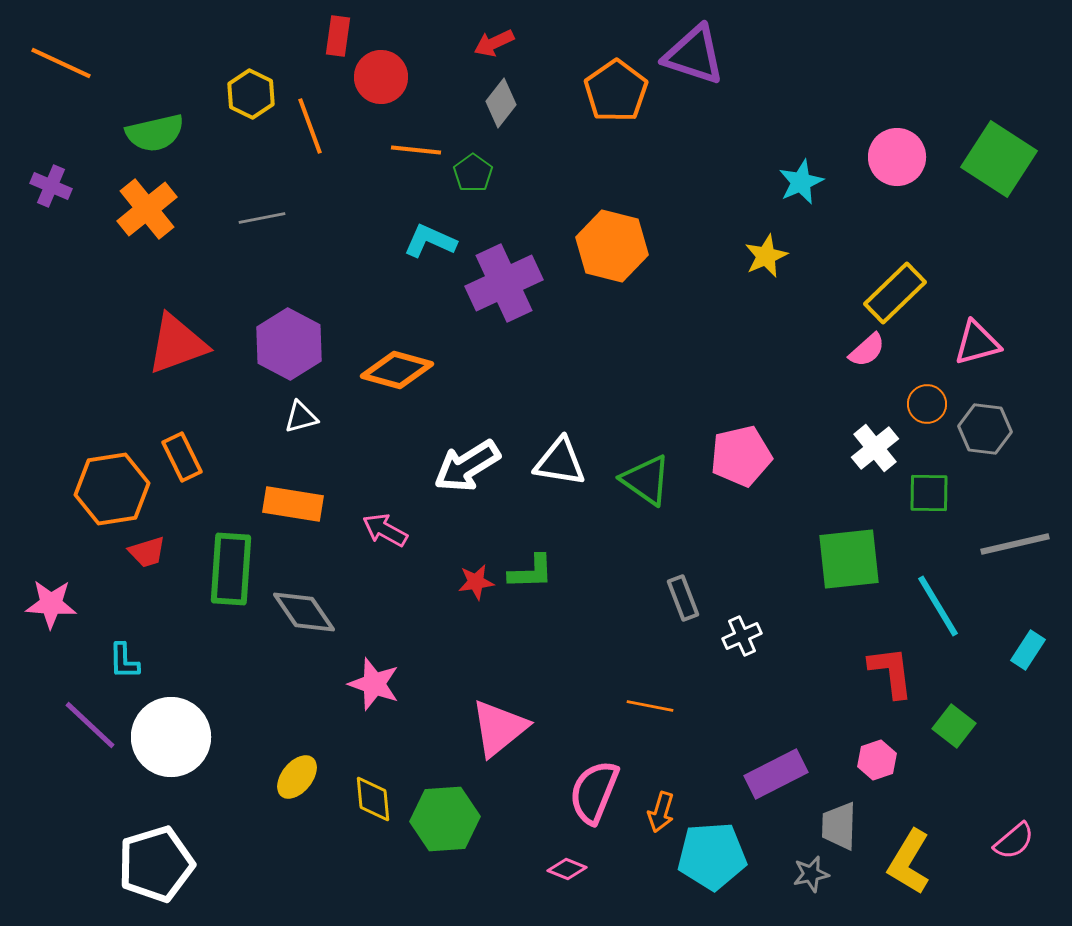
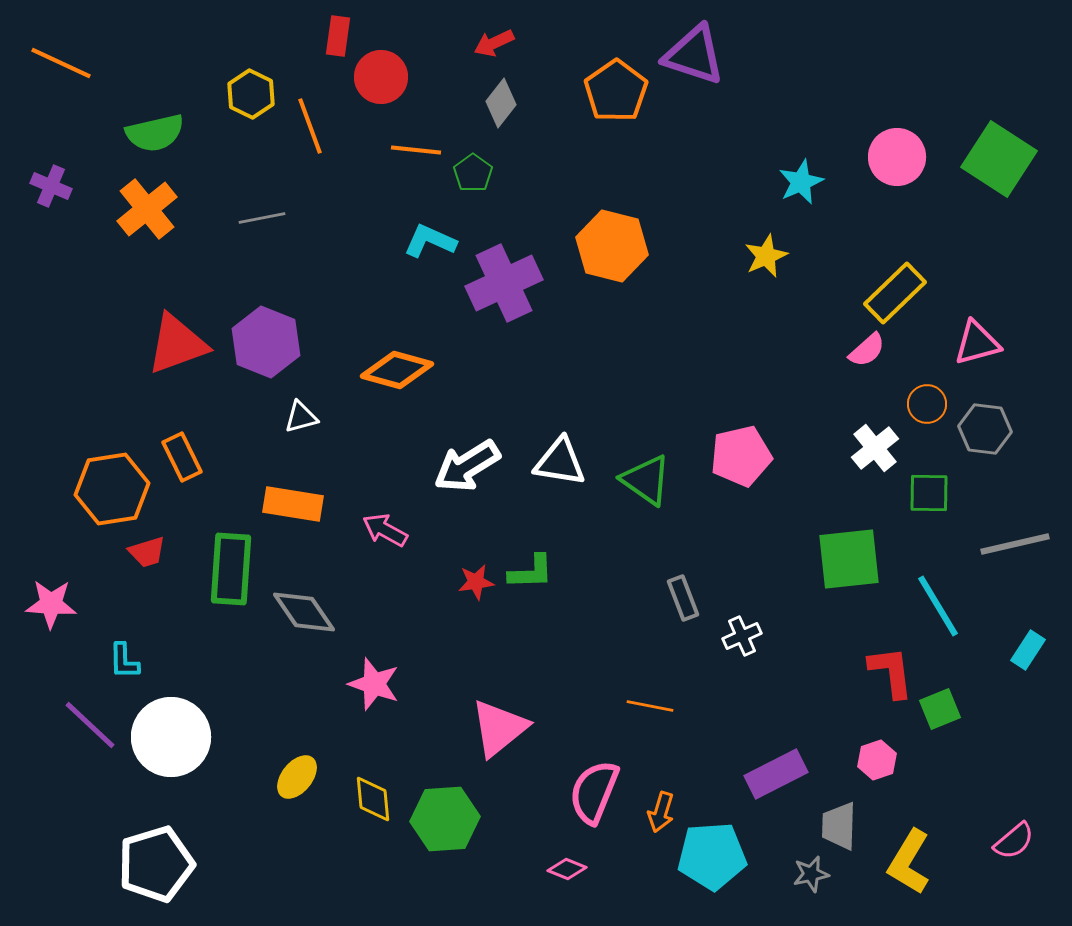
purple hexagon at (289, 344): moved 23 px left, 2 px up; rotated 6 degrees counterclockwise
green square at (954, 726): moved 14 px left, 17 px up; rotated 30 degrees clockwise
